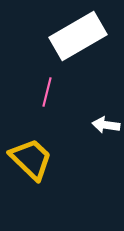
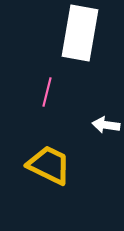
white rectangle: moved 2 px right, 3 px up; rotated 50 degrees counterclockwise
yellow trapezoid: moved 18 px right, 6 px down; rotated 18 degrees counterclockwise
